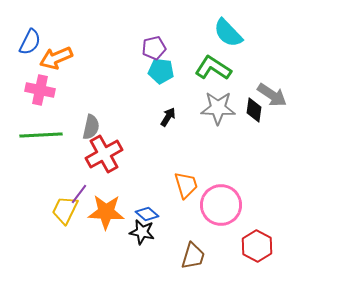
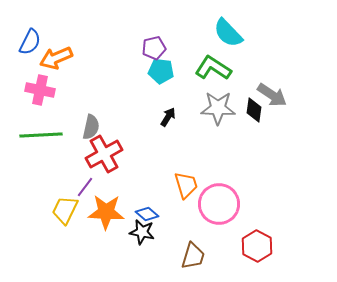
purple line: moved 6 px right, 7 px up
pink circle: moved 2 px left, 1 px up
